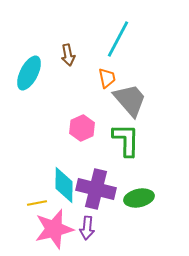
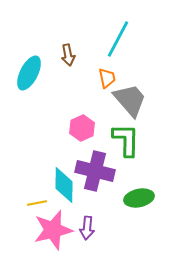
purple cross: moved 1 px left, 18 px up
pink star: moved 1 px left, 1 px down
